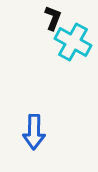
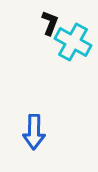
black L-shape: moved 3 px left, 5 px down
